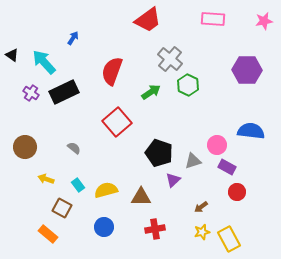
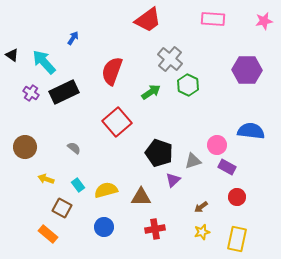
red circle: moved 5 px down
yellow rectangle: moved 8 px right; rotated 40 degrees clockwise
